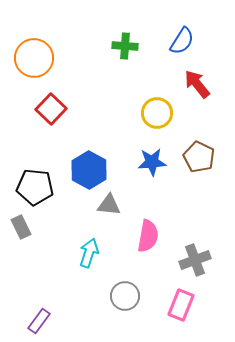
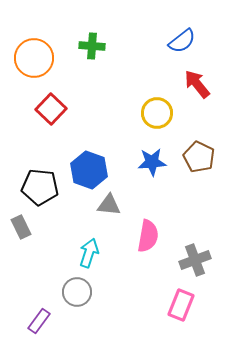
blue semicircle: rotated 20 degrees clockwise
green cross: moved 33 px left
blue hexagon: rotated 9 degrees counterclockwise
black pentagon: moved 5 px right
gray circle: moved 48 px left, 4 px up
